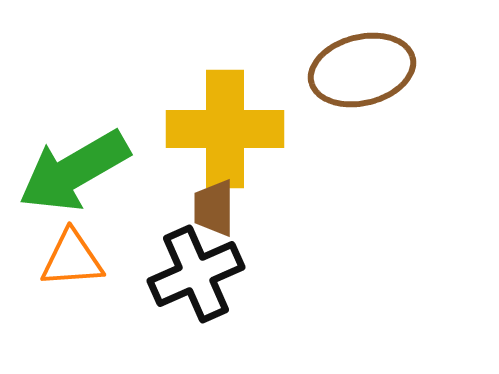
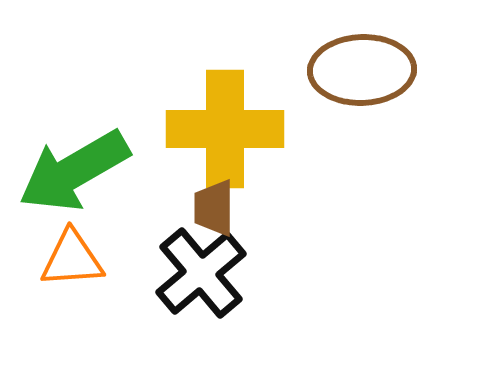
brown ellipse: rotated 12 degrees clockwise
black cross: moved 5 px right, 1 px up; rotated 16 degrees counterclockwise
